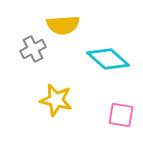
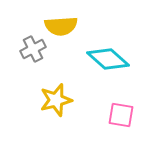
yellow semicircle: moved 2 px left, 1 px down
yellow star: rotated 28 degrees counterclockwise
